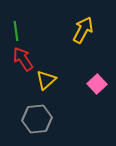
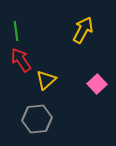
red arrow: moved 2 px left, 1 px down
